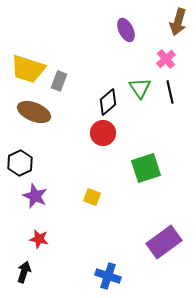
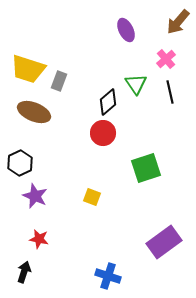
brown arrow: rotated 24 degrees clockwise
green triangle: moved 4 px left, 4 px up
